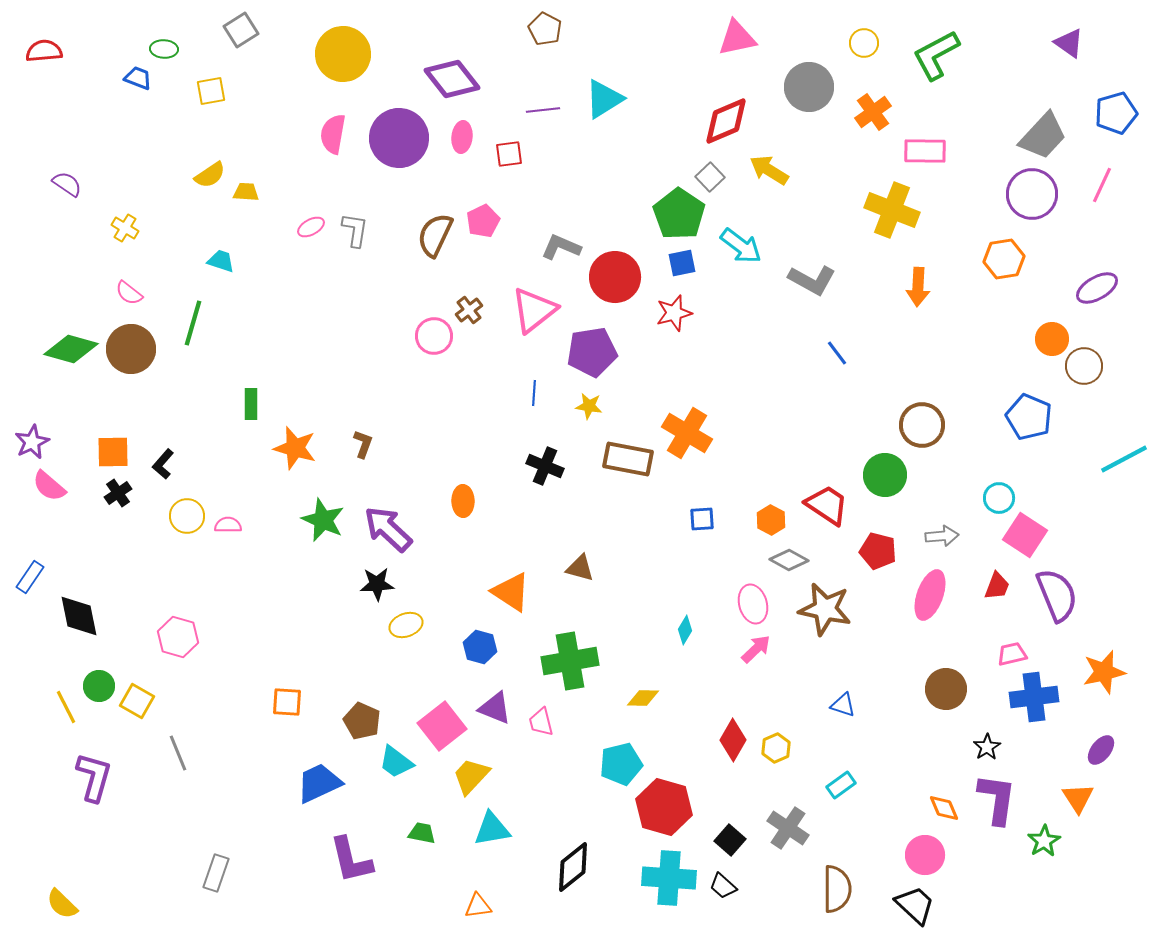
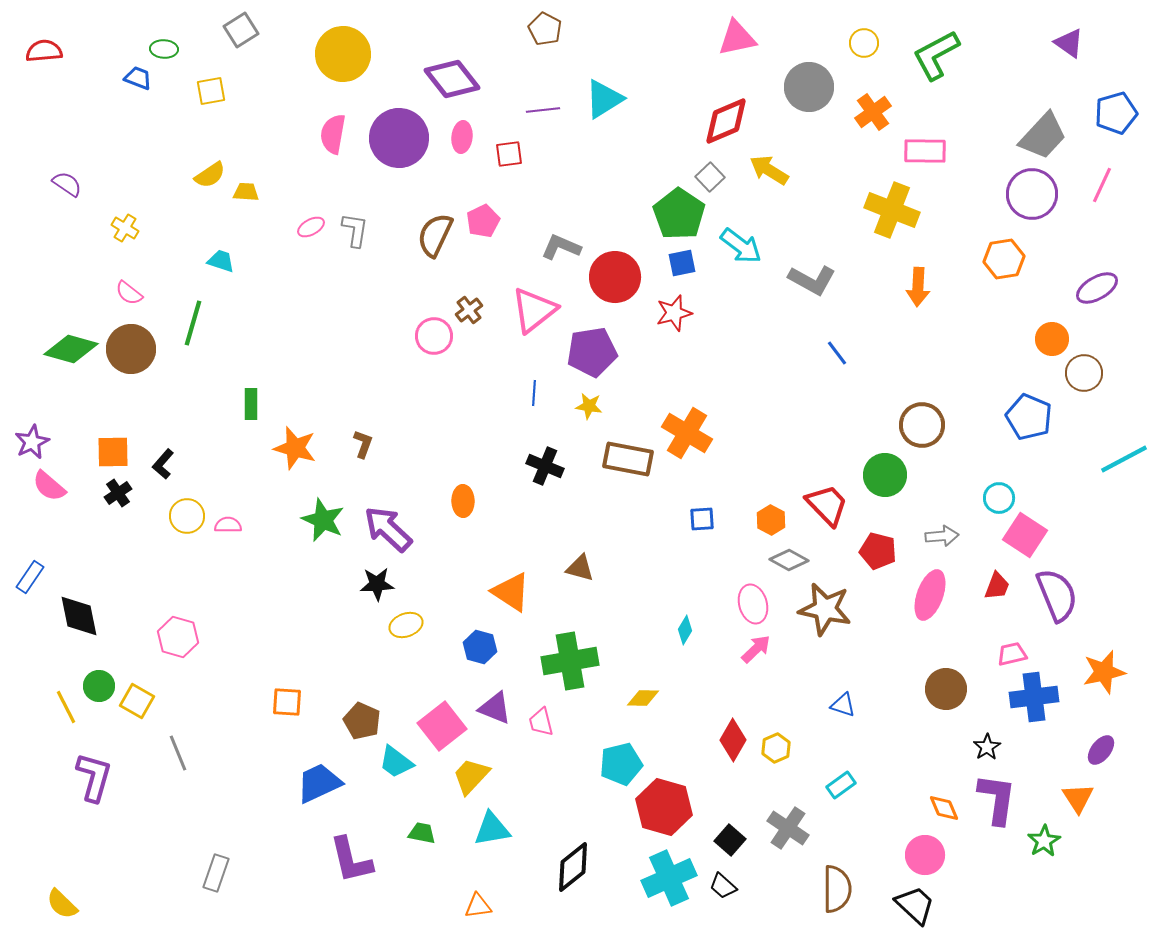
brown circle at (1084, 366): moved 7 px down
red trapezoid at (827, 505): rotated 12 degrees clockwise
cyan cross at (669, 878): rotated 28 degrees counterclockwise
